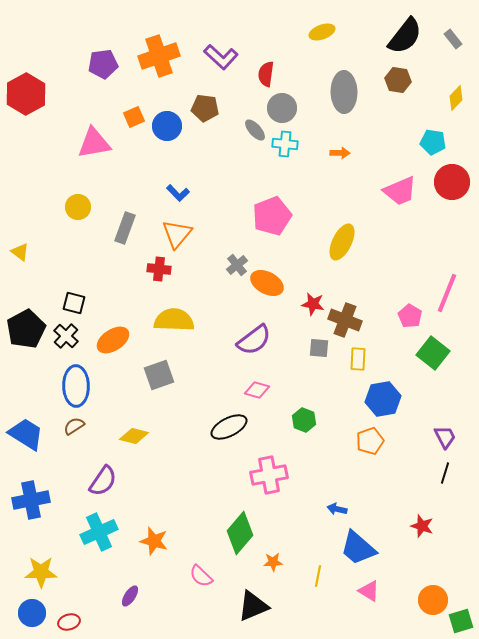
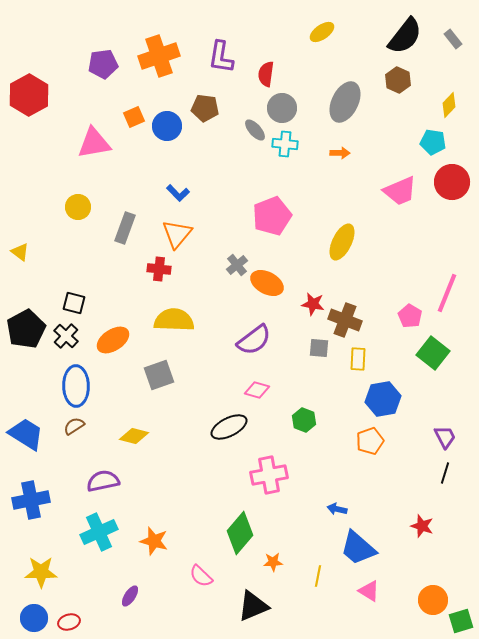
yellow ellipse at (322, 32): rotated 15 degrees counterclockwise
purple L-shape at (221, 57): rotated 56 degrees clockwise
brown hexagon at (398, 80): rotated 15 degrees clockwise
gray ellipse at (344, 92): moved 1 px right, 10 px down; rotated 27 degrees clockwise
red hexagon at (26, 94): moved 3 px right, 1 px down
yellow diamond at (456, 98): moved 7 px left, 7 px down
purple semicircle at (103, 481): rotated 136 degrees counterclockwise
blue circle at (32, 613): moved 2 px right, 5 px down
